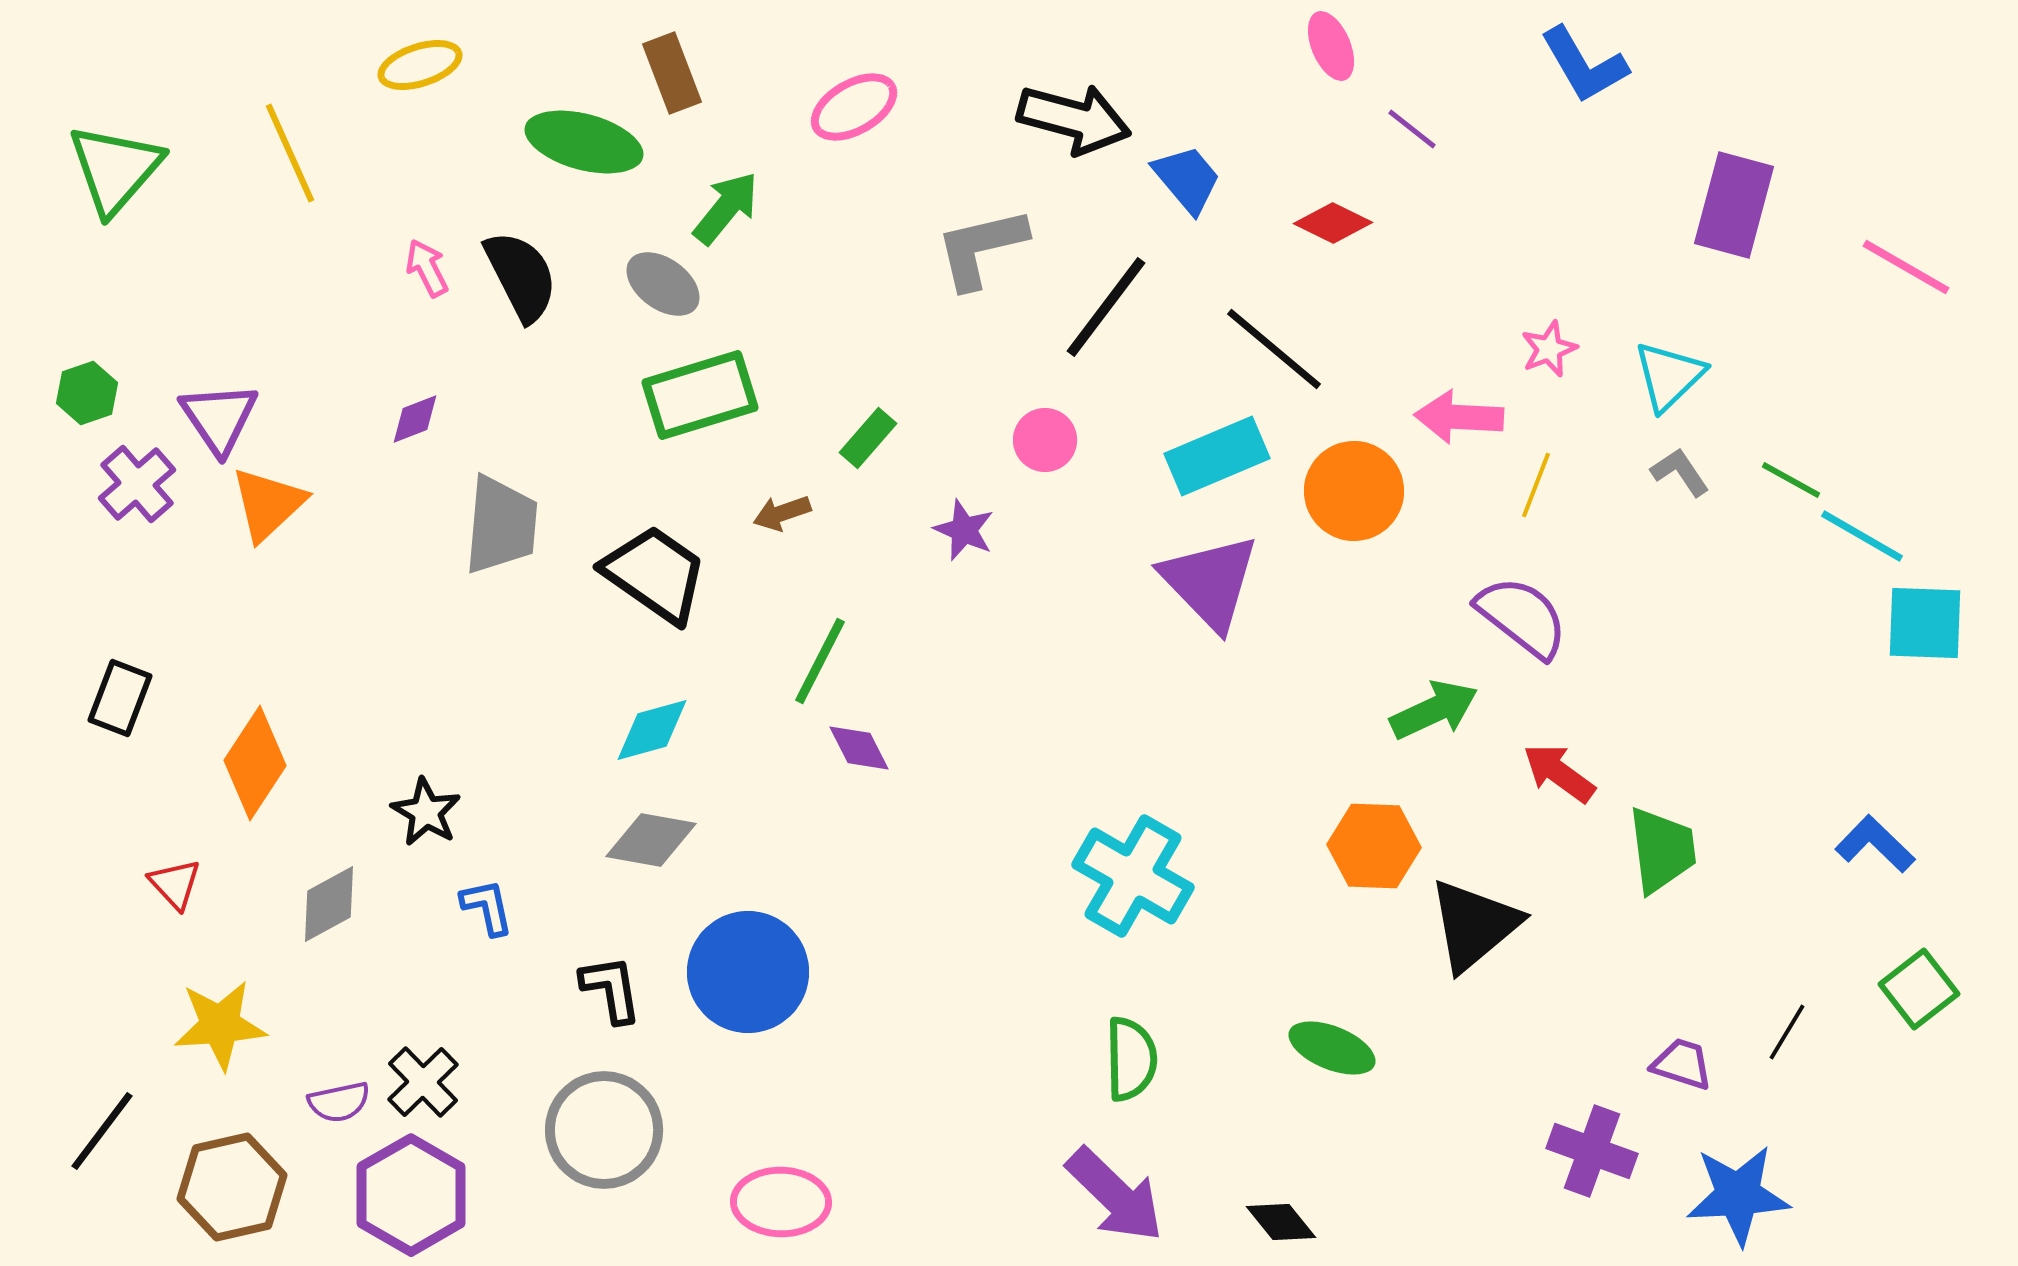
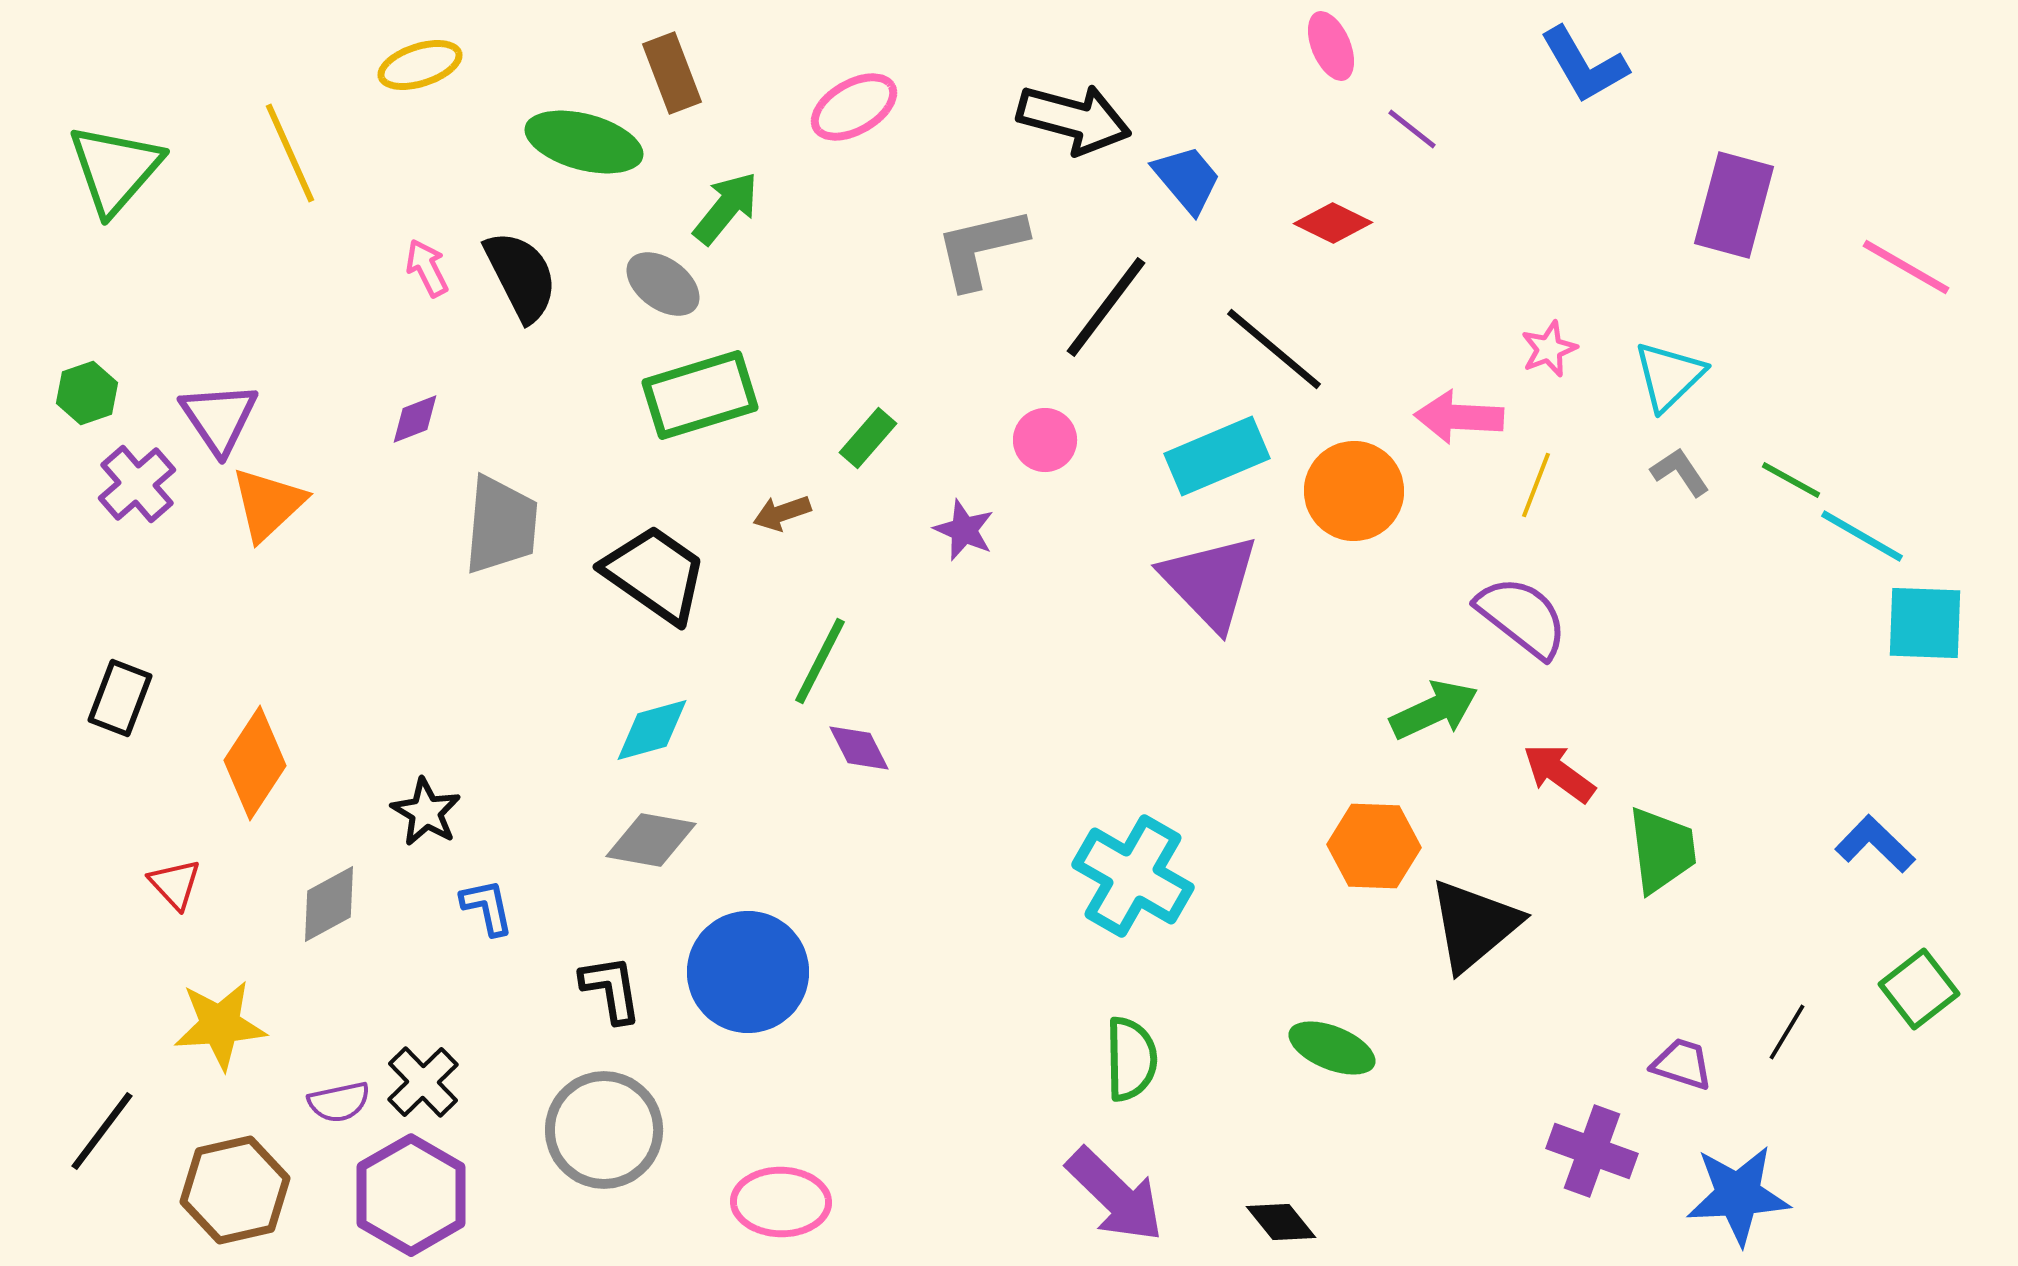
brown hexagon at (232, 1187): moved 3 px right, 3 px down
